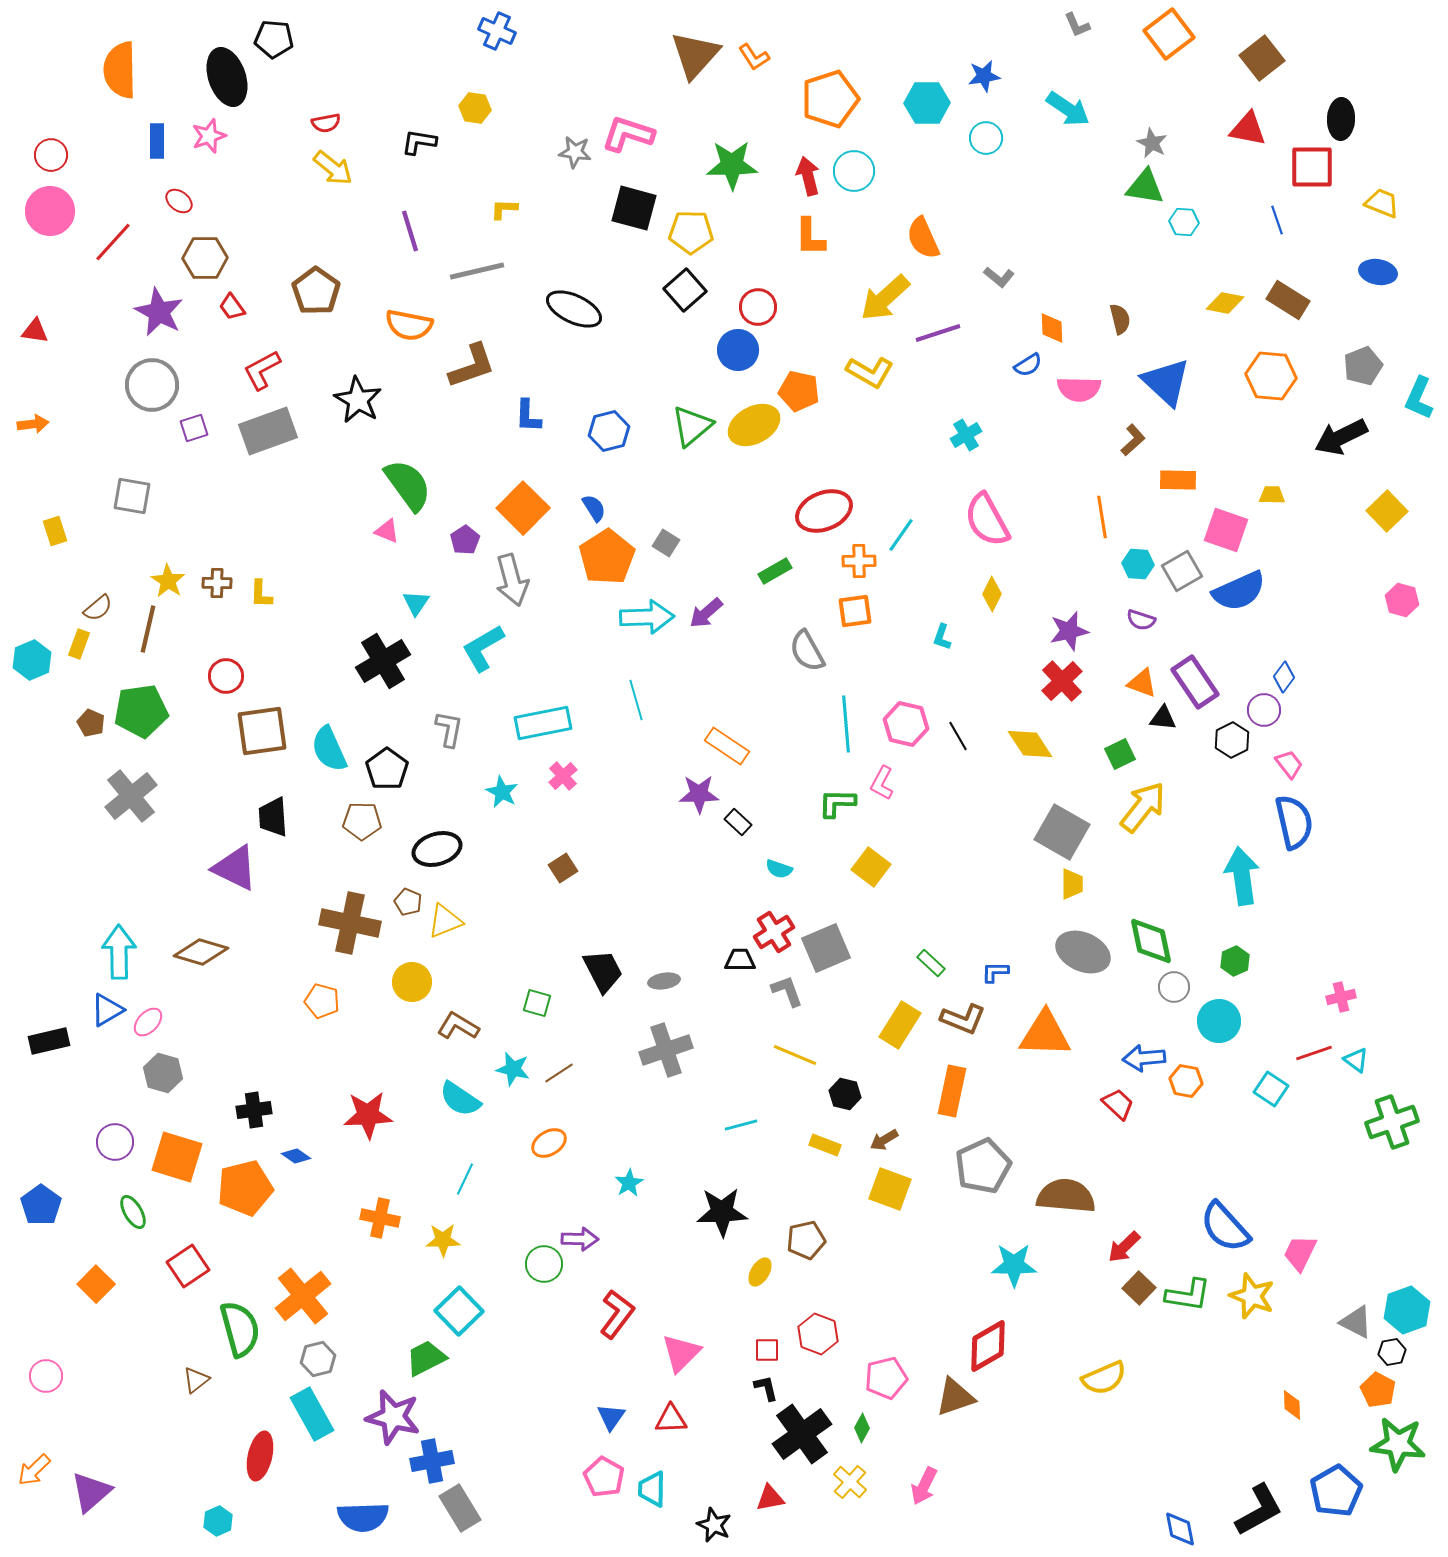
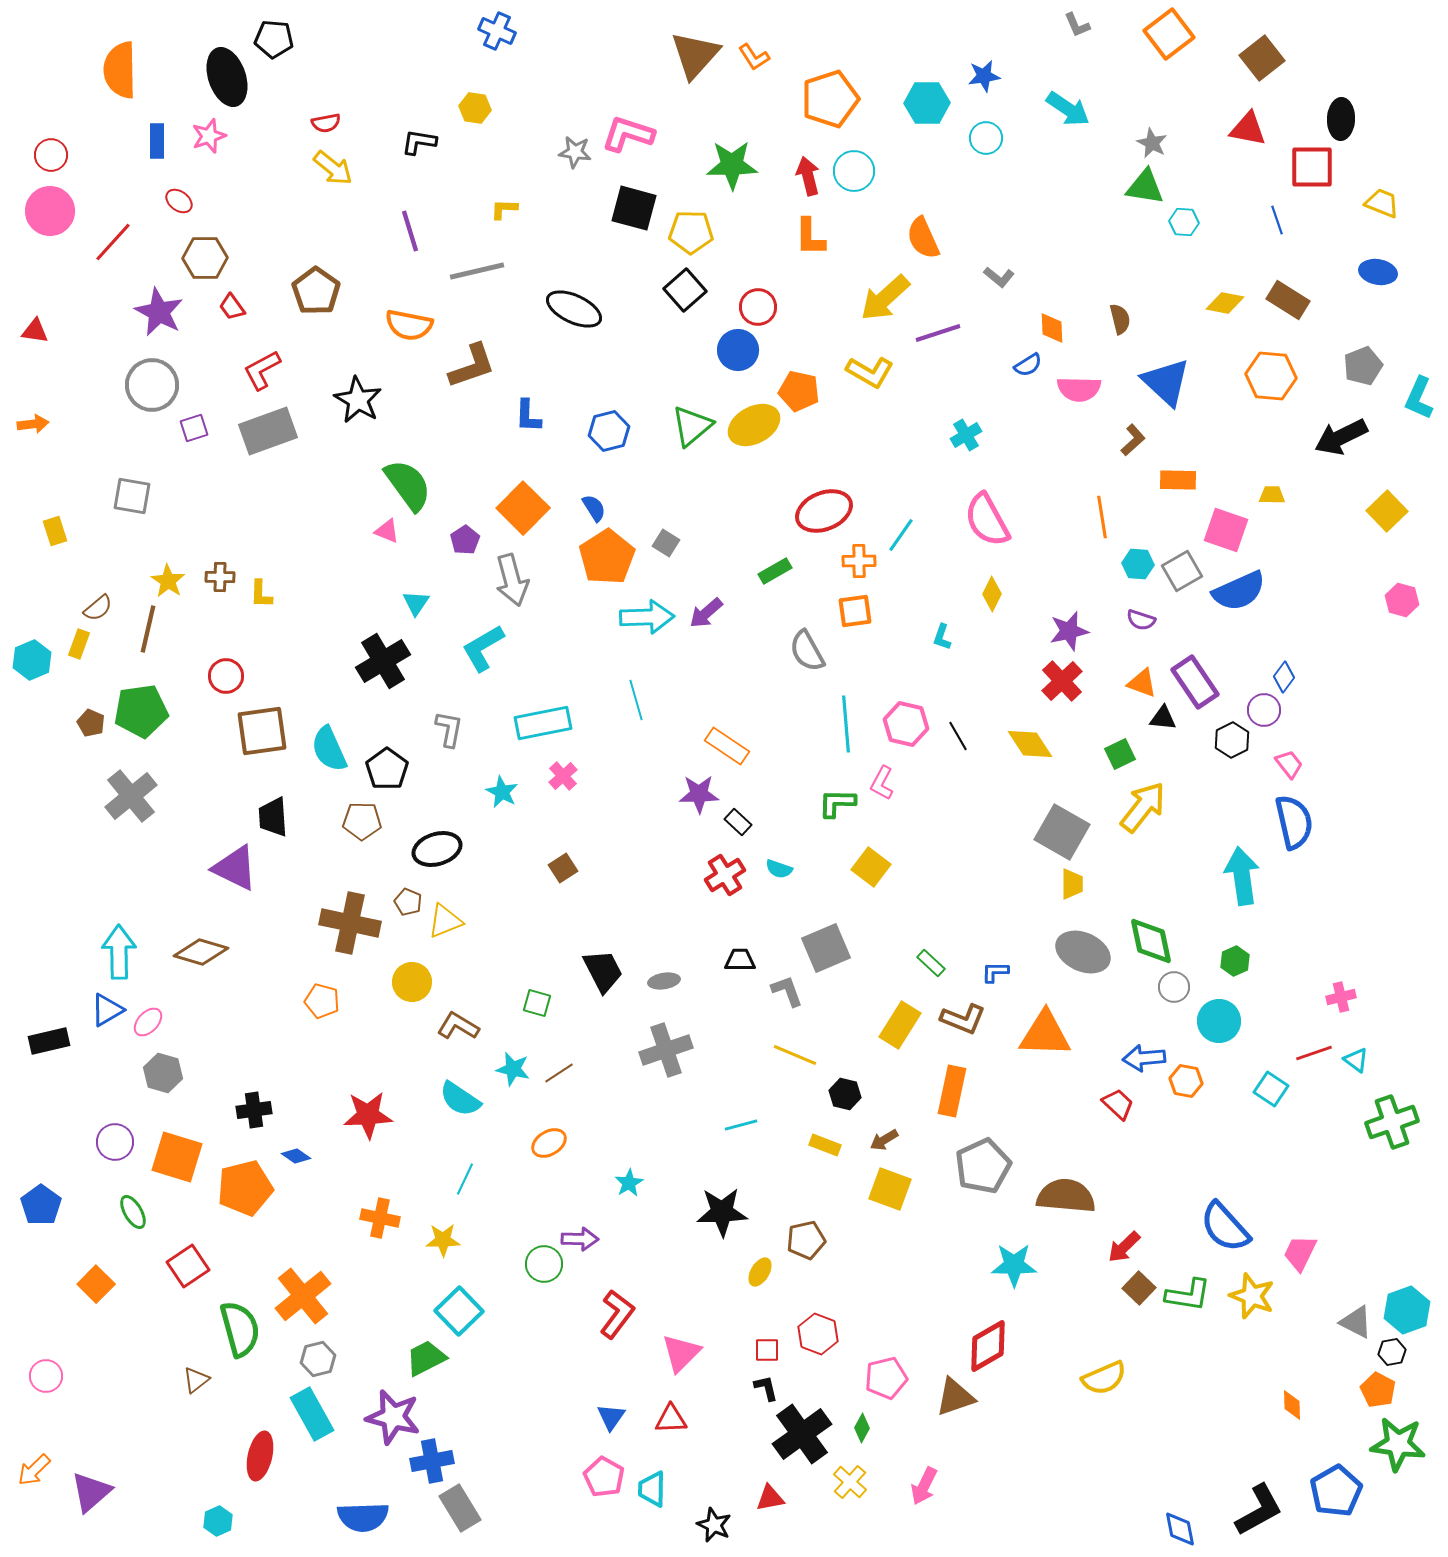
brown cross at (217, 583): moved 3 px right, 6 px up
red cross at (774, 932): moved 49 px left, 57 px up
